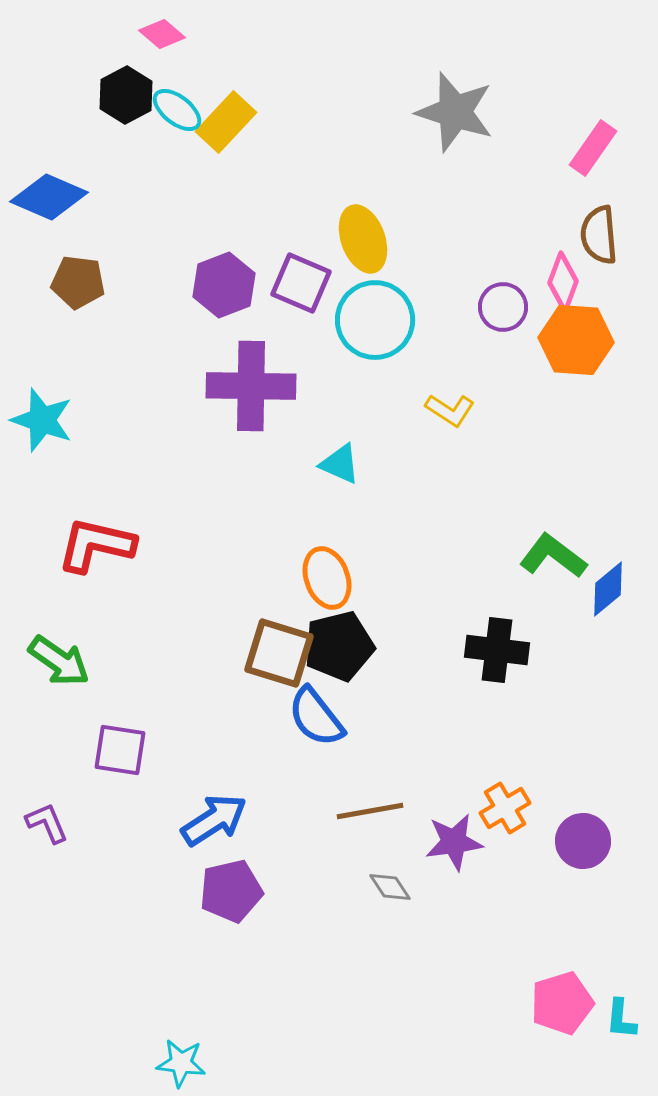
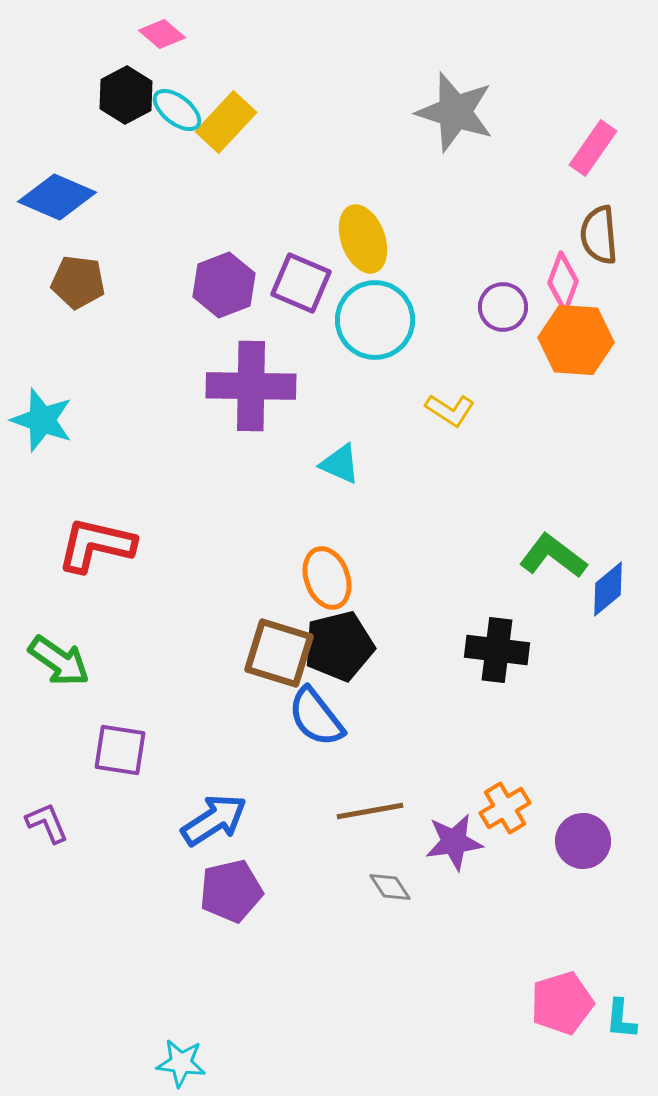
blue diamond at (49, 197): moved 8 px right
